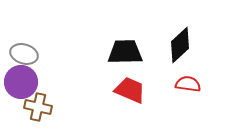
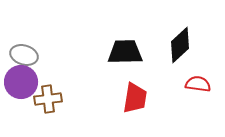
gray ellipse: moved 1 px down
red semicircle: moved 10 px right
red trapezoid: moved 5 px right, 8 px down; rotated 76 degrees clockwise
brown cross: moved 10 px right, 8 px up; rotated 20 degrees counterclockwise
